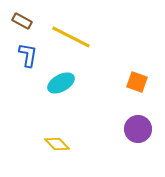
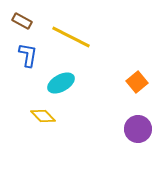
orange square: rotated 30 degrees clockwise
yellow diamond: moved 14 px left, 28 px up
